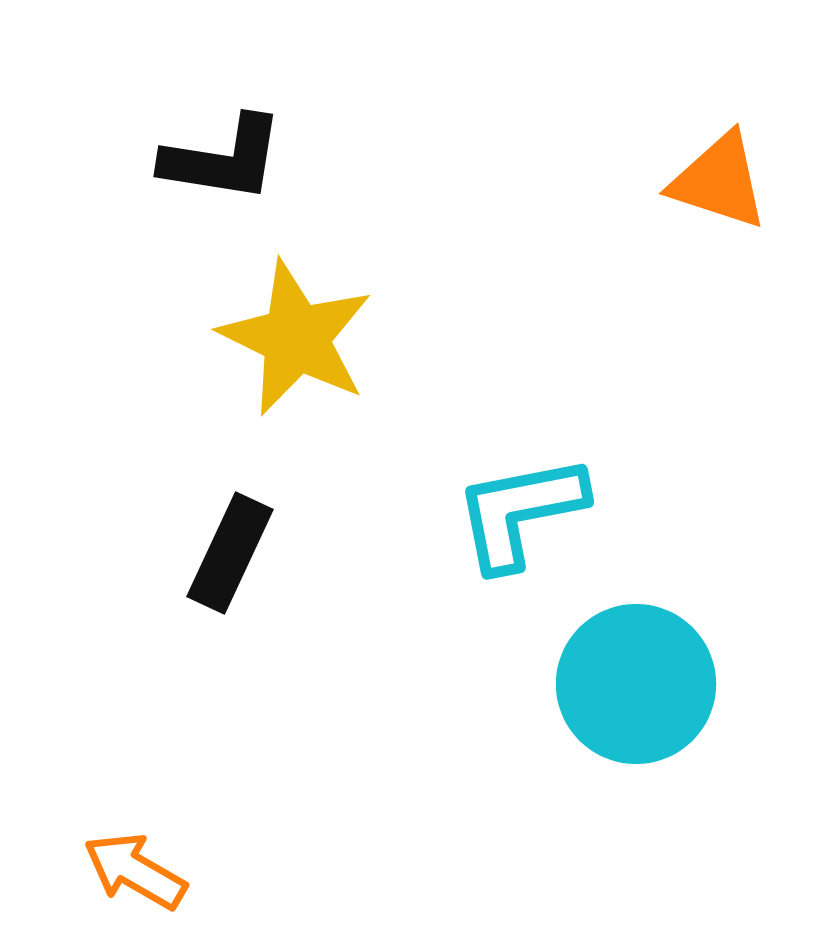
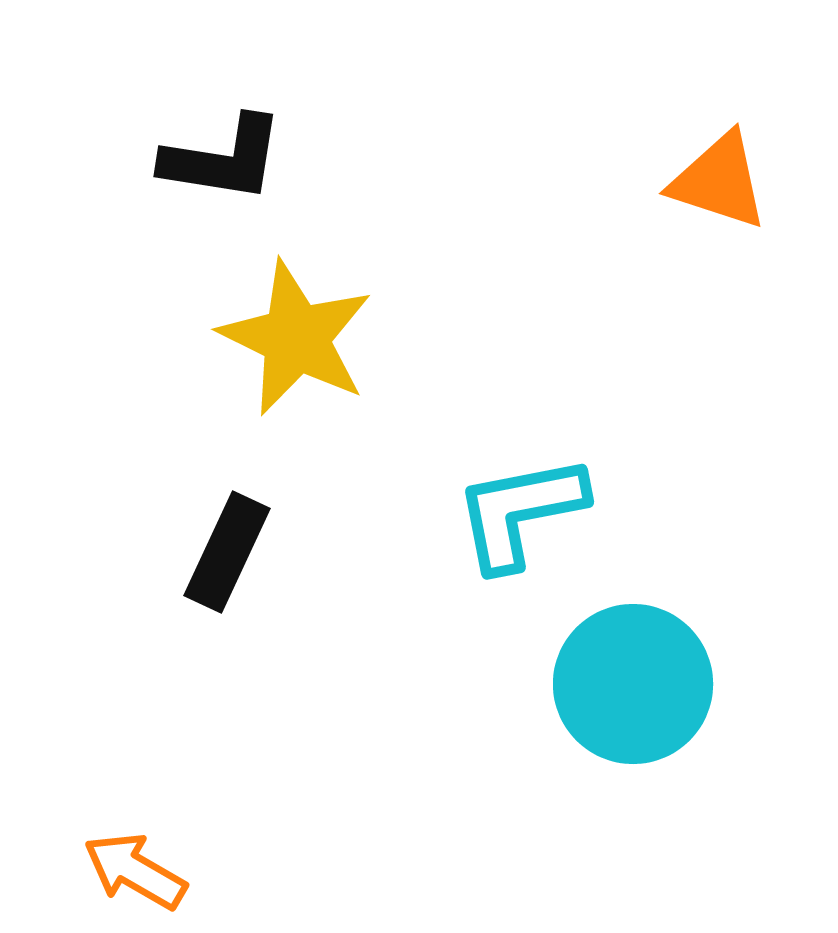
black rectangle: moved 3 px left, 1 px up
cyan circle: moved 3 px left
